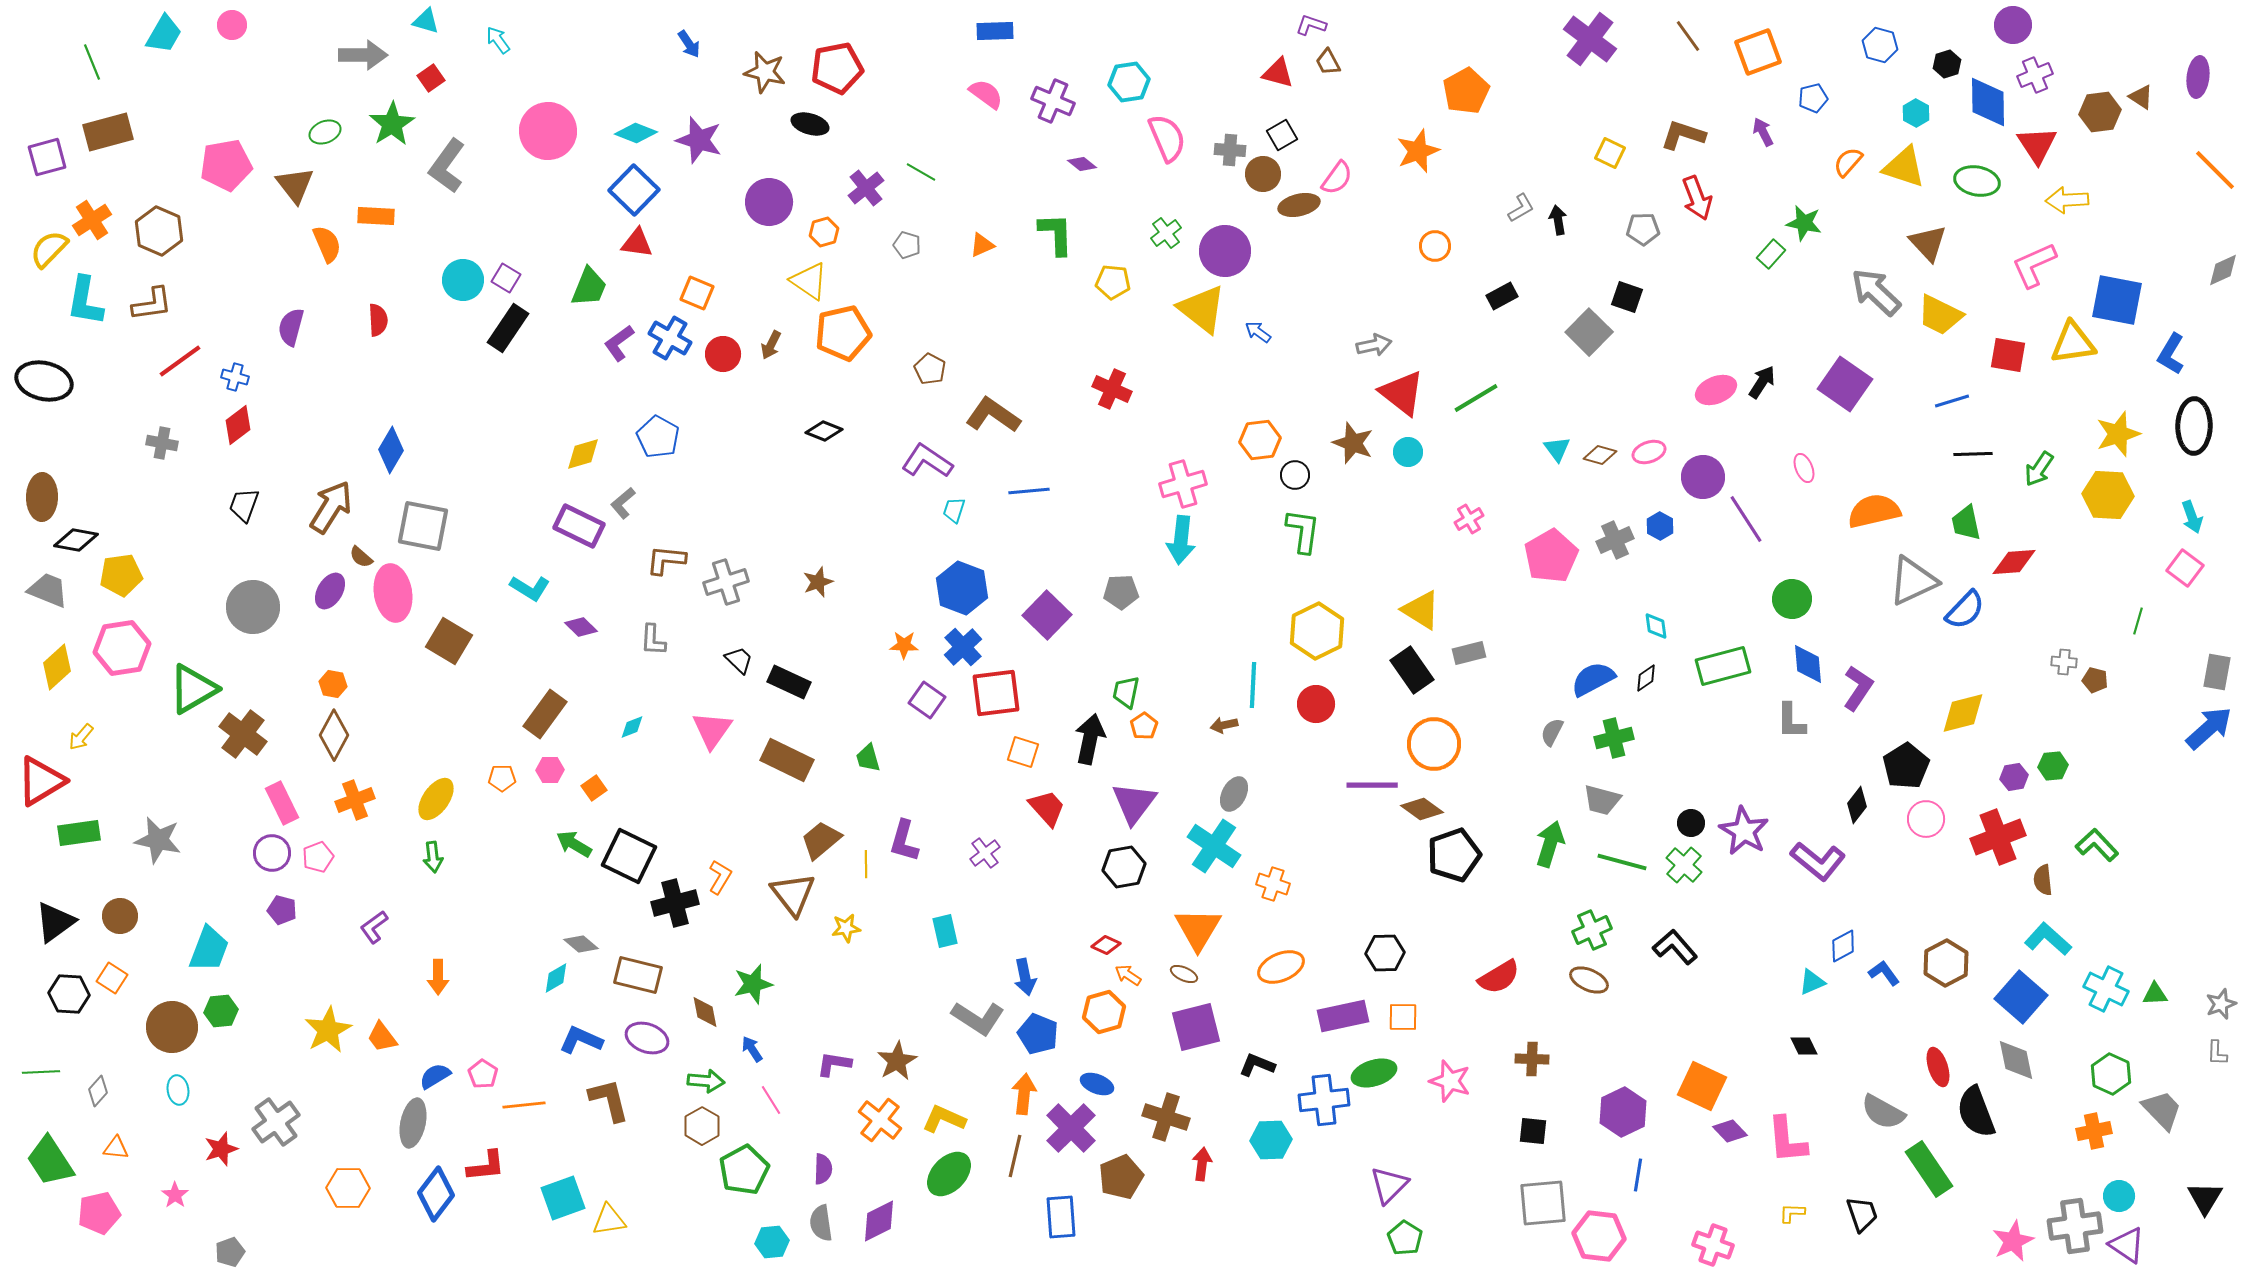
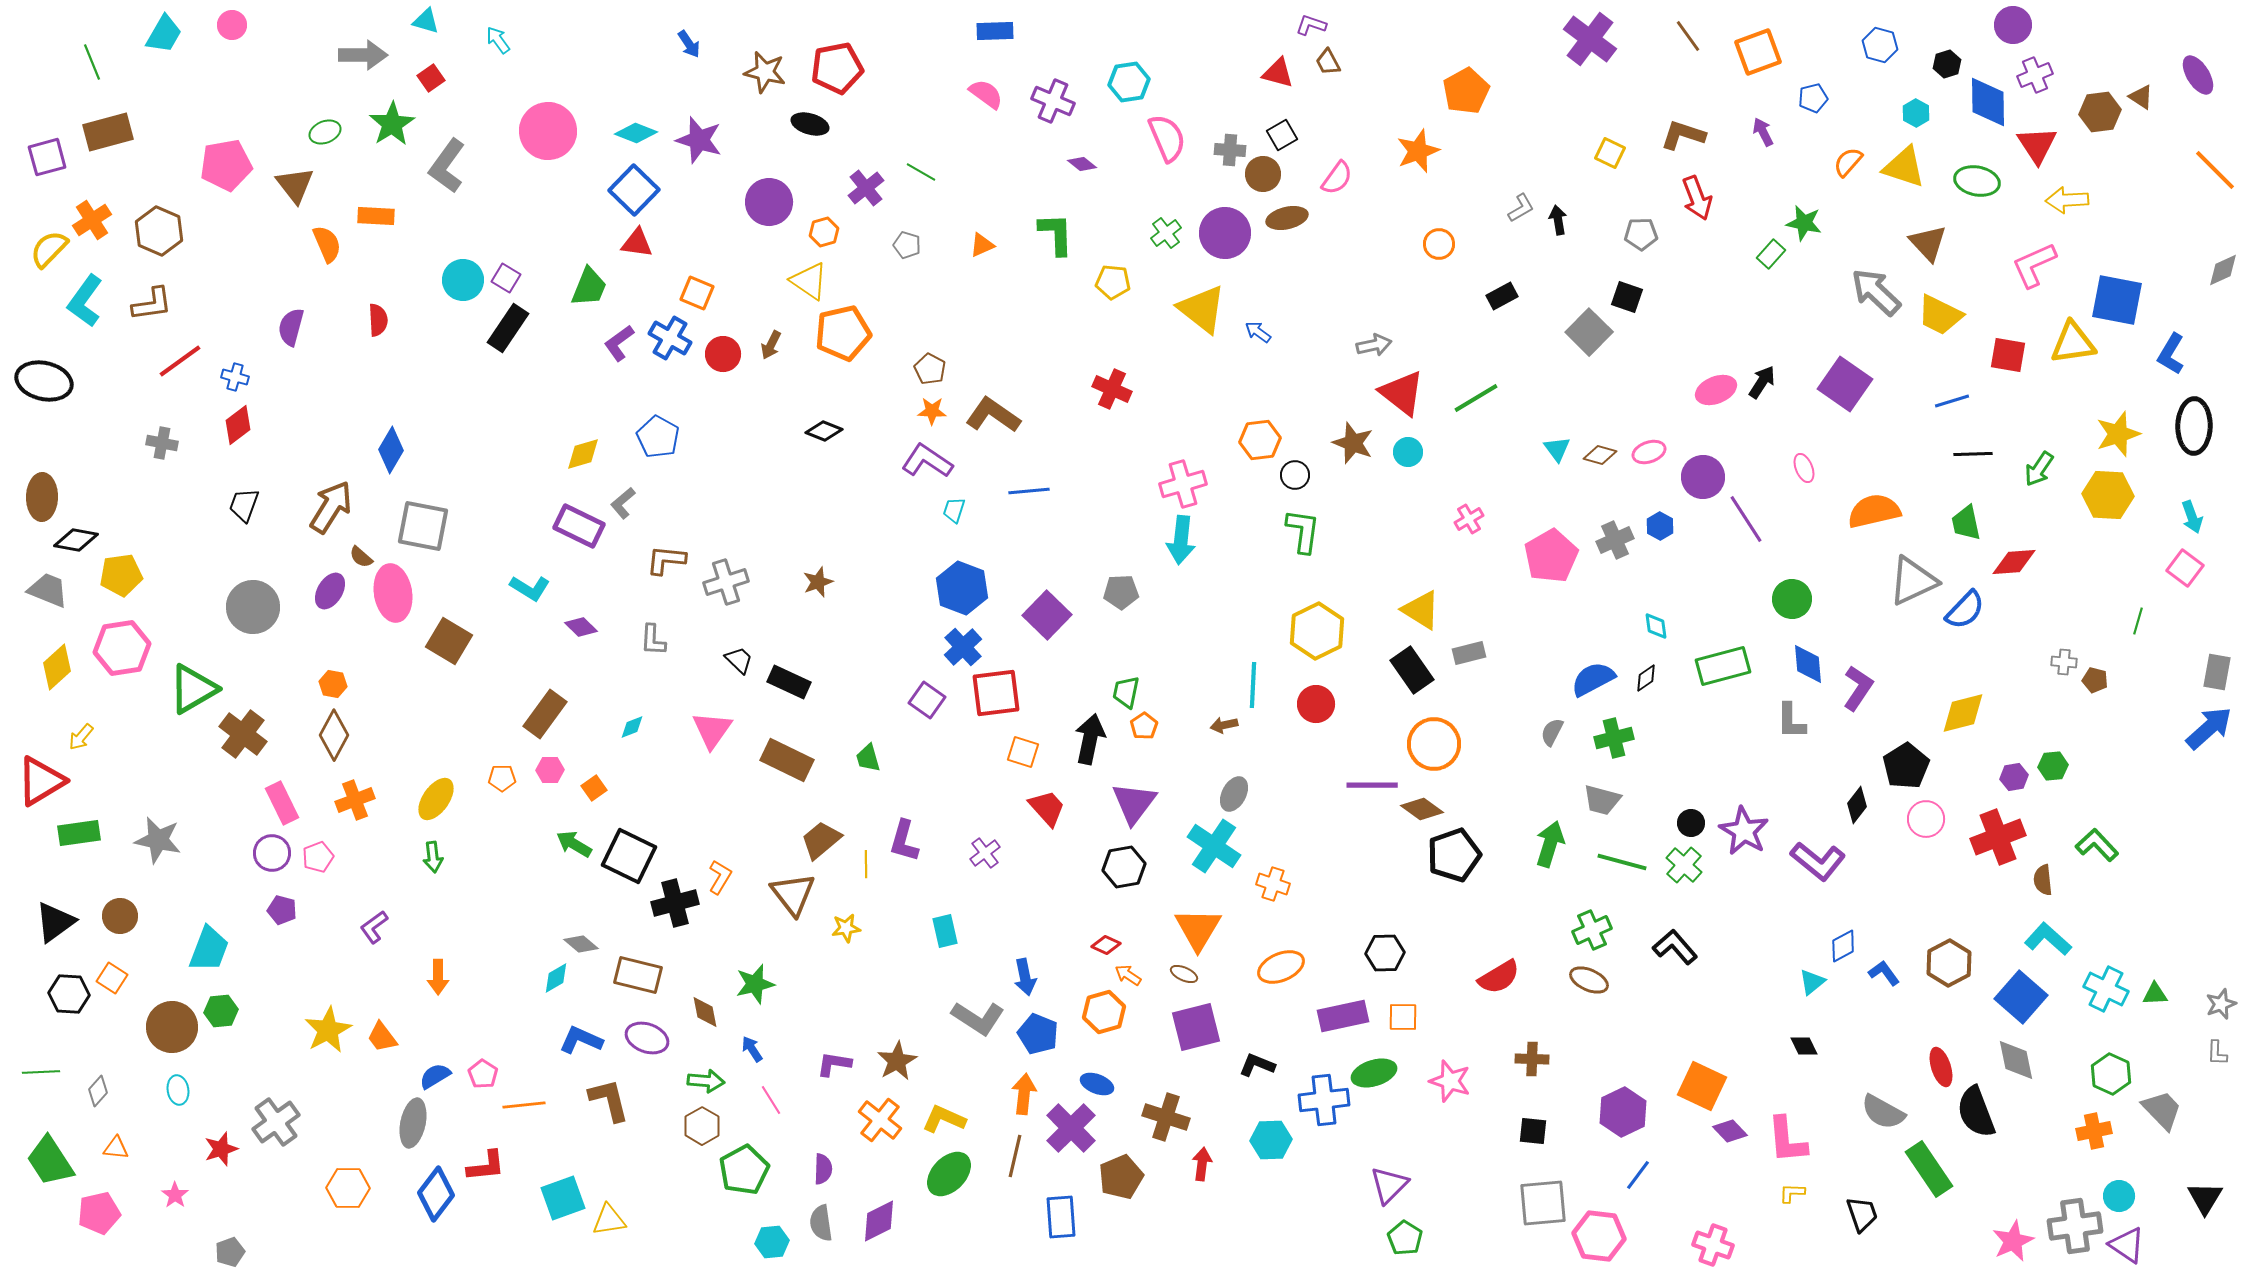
purple ellipse at (2198, 77): moved 2 px up; rotated 39 degrees counterclockwise
brown ellipse at (1299, 205): moved 12 px left, 13 px down
gray pentagon at (1643, 229): moved 2 px left, 5 px down
orange circle at (1435, 246): moved 4 px right, 2 px up
purple circle at (1225, 251): moved 18 px up
cyan L-shape at (85, 301): rotated 26 degrees clockwise
orange star at (904, 645): moved 28 px right, 234 px up
brown hexagon at (1946, 963): moved 3 px right
cyan triangle at (1812, 982): rotated 16 degrees counterclockwise
green star at (753, 984): moved 2 px right
red ellipse at (1938, 1067): moved 3 px right
blue line at (1638, 1175): rotated 28 degrees clockwise
yellow L-shape at (1792, 1213): moved 20 px up
